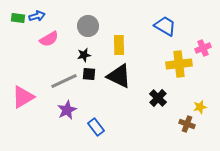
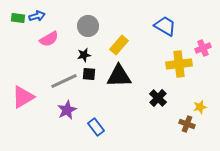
yellow rectangle: rotated 42 degrees clockwise
black triangle: rotated 28 degrees counterclockwise
